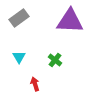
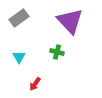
purple triangle: rotated 44 degrees clockwise
green cross: moved 2 px right, 8 px up; rotated 24 degrees counterclockwise
red arrow: rotated 128 degrees counterclockwise
